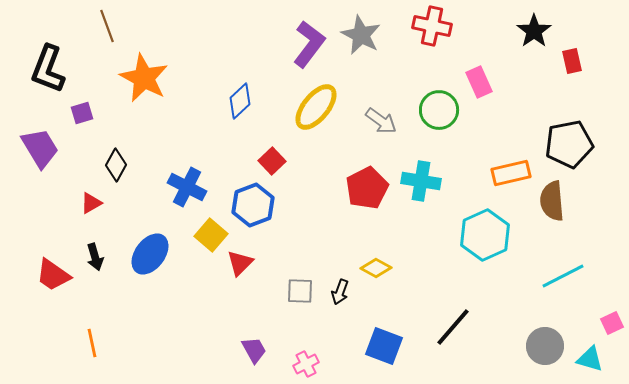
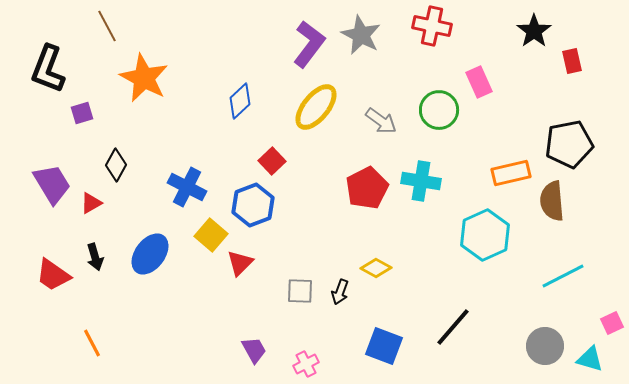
brown line at (107, 26): rotated 8 degrees counterclockwise
purple trapezoid at (40, 148): moved 12 px right, 36 px down
orange line at (92, 343): rotated 16 degrees counterclockwise
